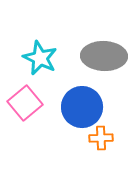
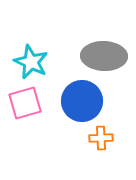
cyan star: moved 9 px left, 4 px down
pink square: rotated 24 degrees clockwise
blue circle: moved 6 px up
